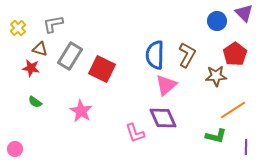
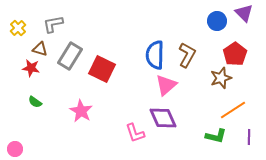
brown star: moved 5 px right, 2 px down; rotated 15 degrees counterclockwise
purple line: moved 3 px right, 10 px up
